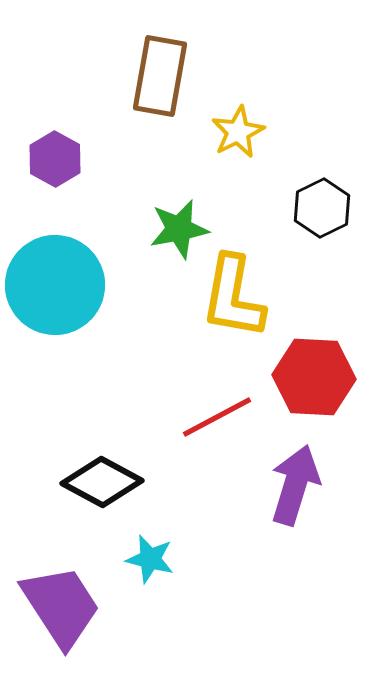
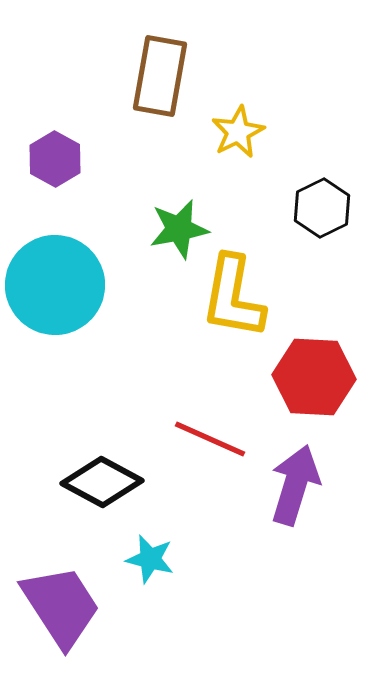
red line: moved 7 px left, 22 px down; rotated 52 degrees clockwise
